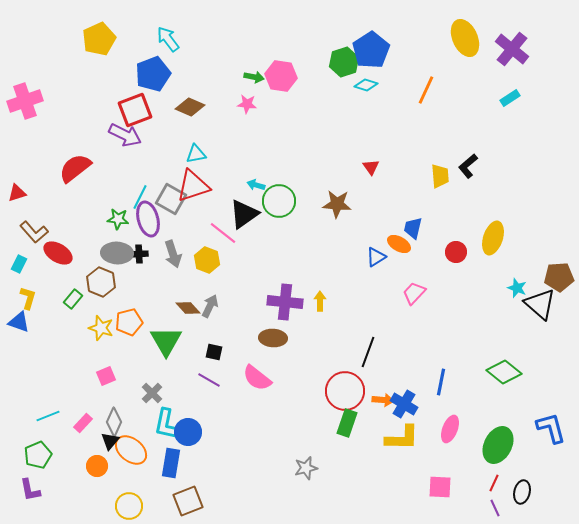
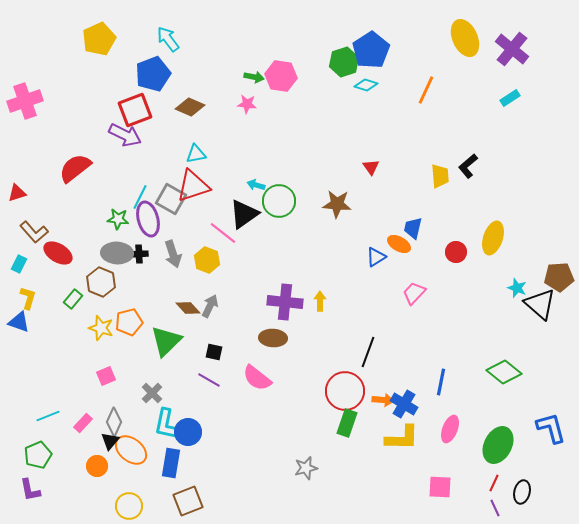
green triangle at (166, 341): rotated 16 degrees clockwise
